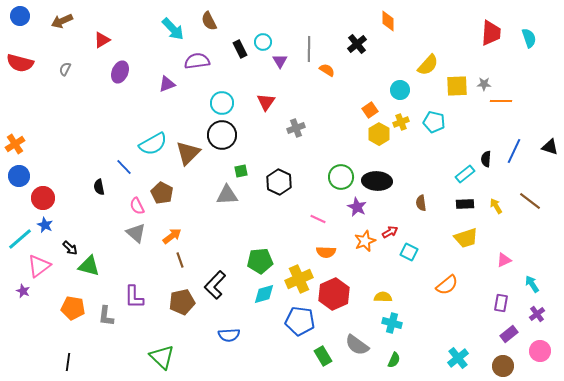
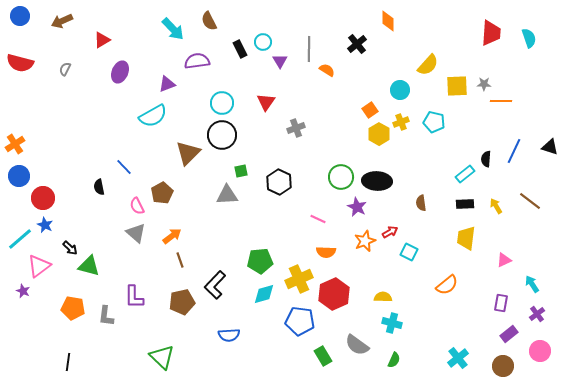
cyan semicircle at (153, 144): moved 28 px up
brown pentagon at (162, 193): rotated 15 degrees clockwise
yellow trapezoid at (466, 238): rotated 115 degrees clockwise
